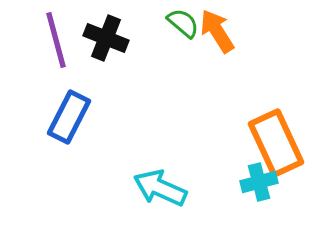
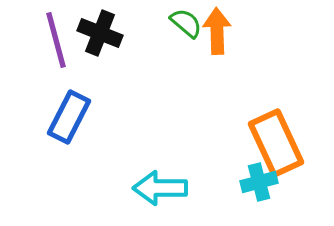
green semicircle: moved 3 px right
orange arrow: rotated 30 degrees clockwise
black cross: moved 6 px left, 5 px up
cyan arrow: rotated 24 degrees counterclockwise
